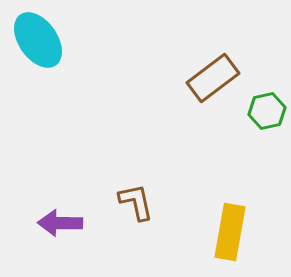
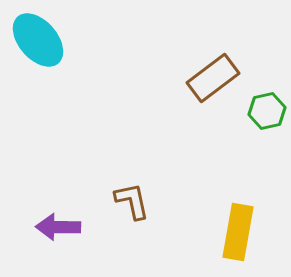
cyan ellipse: rotated 6 degrees counterclockwise
brown L-shape: moved 4 px left, 1 px up
purple arrow: moved 2 px left, 4 px down
yellow rectangle: moved 8 px right
